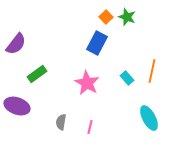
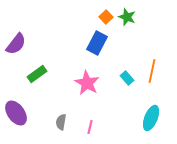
purple ellipse: moved 1 px left, 7 px down; rotated 35 degrees clockwise
cyan ellipse: moved 2 px right; rotated 50 degrees clockwise
